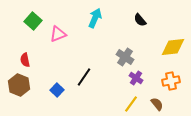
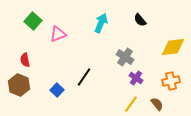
cyan arrow: moved 6 px right, 5 px down
